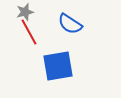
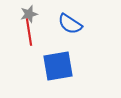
gray star: moved 4 px right, 2 px down
red line: rotated 20 degrees clockwise
